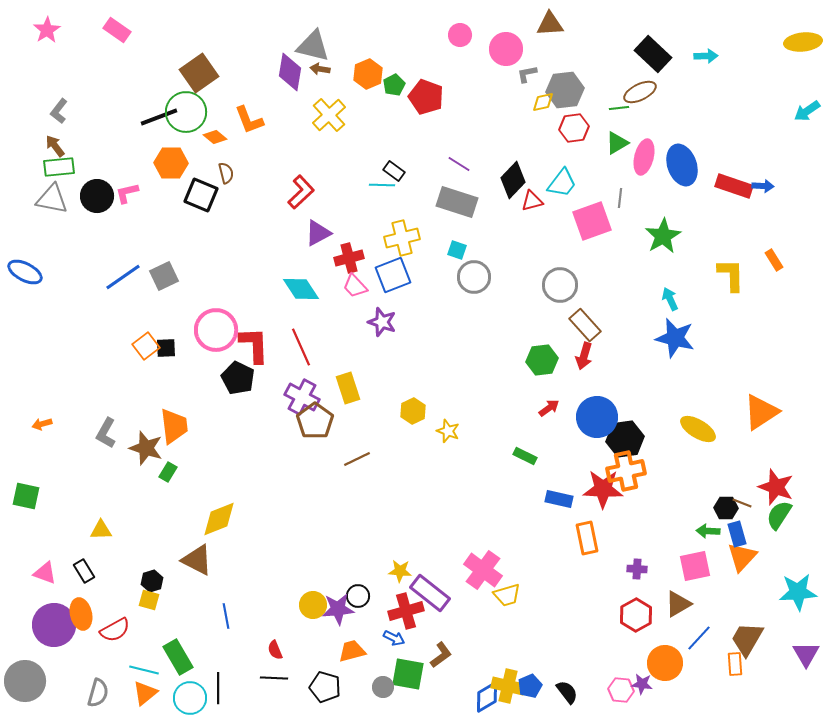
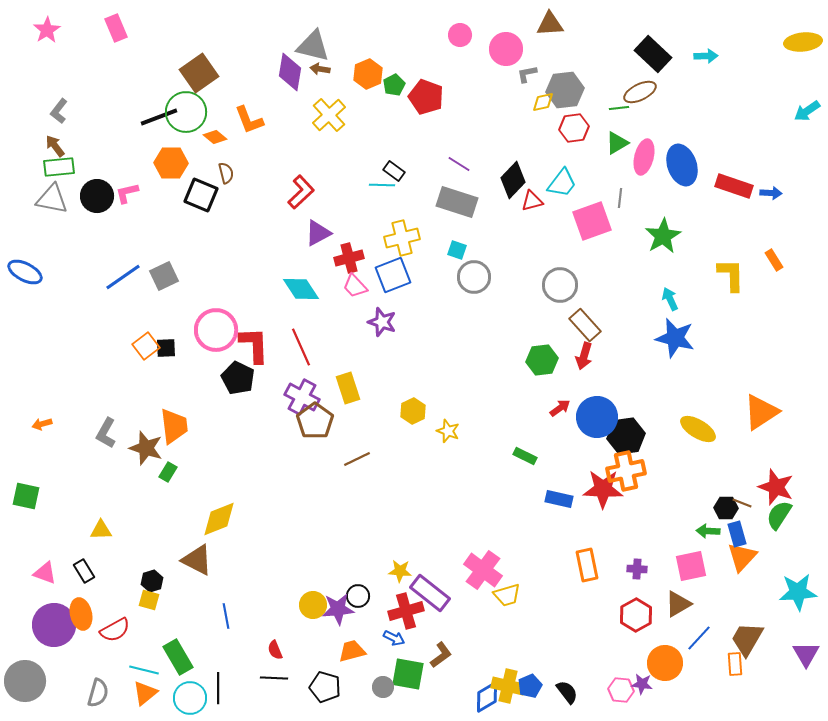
pink rectangle at (117, 30): moved 1 px left, 2 px up; rotated 32 degrees clockwise
blue arrow at (763, 186): moved 8 px right, 7 px down
red arrow at (549, 408): moved 11 px right
black hexagon at (625, 439): moved 1 px right, 3 px up
orange rectangle at (587, 538): moved 27 px down
pink square at (695, 566): moved 4 px left
